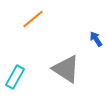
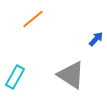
blue arrow: rotated 77 degrees clockwise
gray triangle: moved 5 px right, 6 px down
